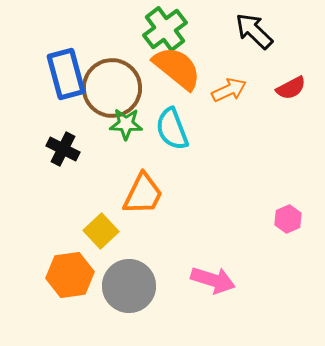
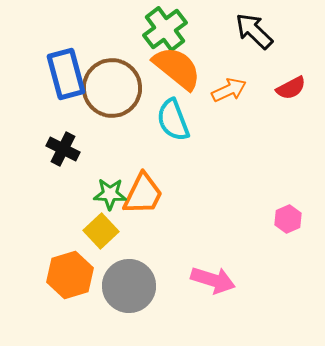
green star: moved 16 px left, 70 px down
cyan semicircle: moved 1 px right, 9 px up
orange hexagon: rotated 9 degrees counterclockwise
